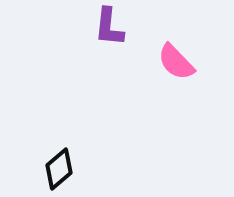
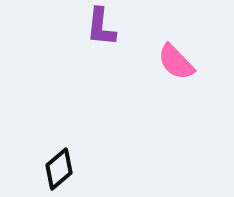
purple L-shape: moved 8 px left
